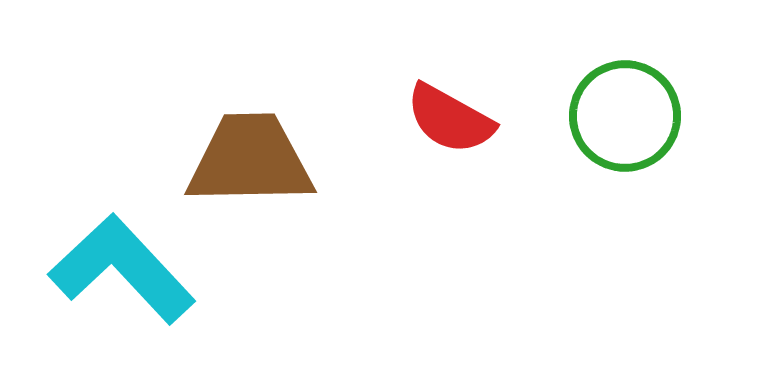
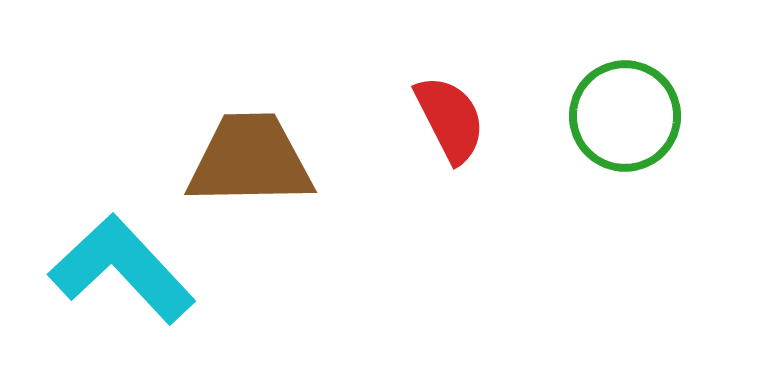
red semicircle: rotated 146 degrees counterclockwise
